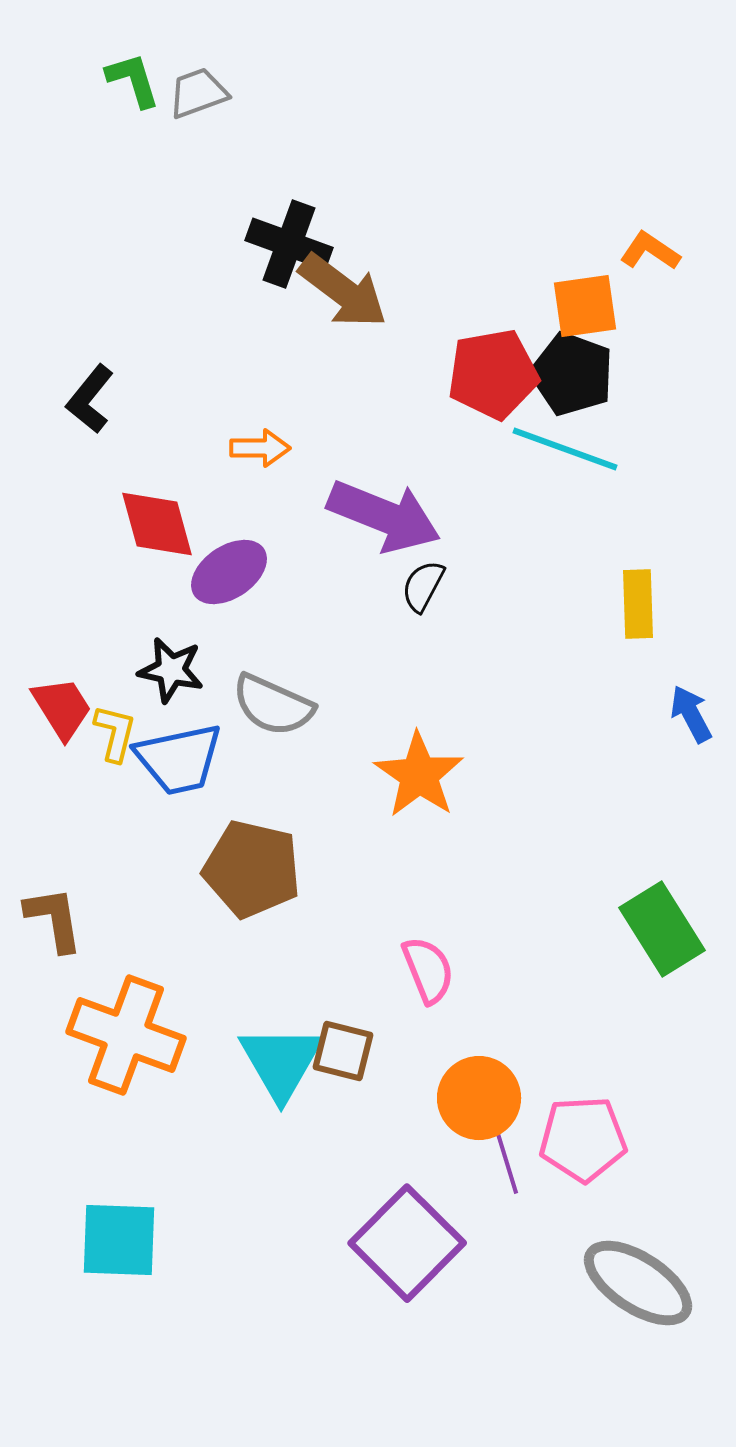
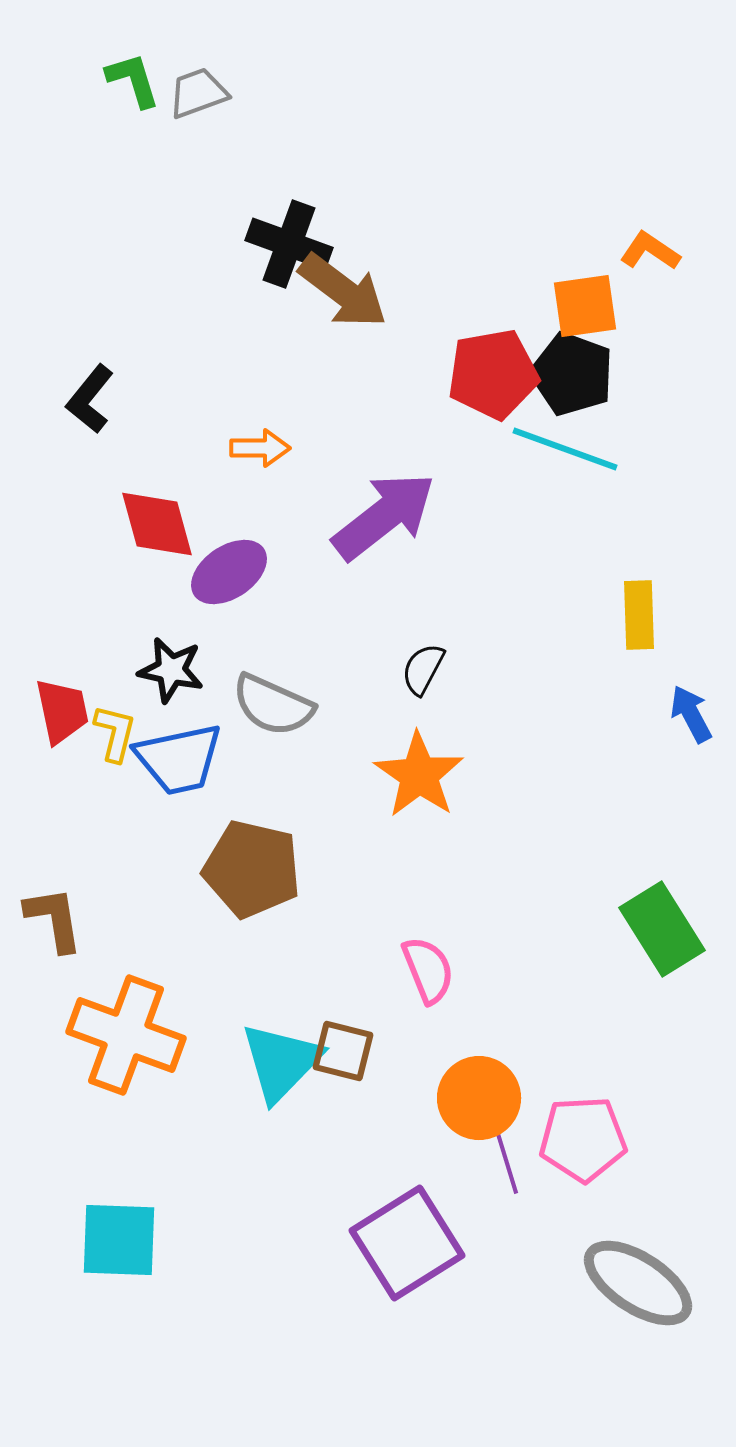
purple arrow: rotated 60 degrees counterclockwise
black semicircle: moved 83 px down
yellow rectangle: moved 1 px right, 11 px down
red trapezoid: moved 3 px down; rotated 20 degrees clockwise
cyan triangle: rotated 14 degrees clockwise
purple square: rotated 13 degrees clockwise
